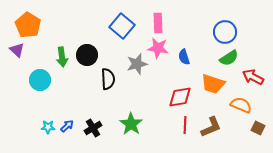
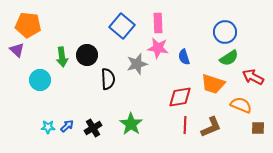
orange pentagon: rotated 25 degrees counterclockwise
brown square: rotated 24 degrees counterclockwise
